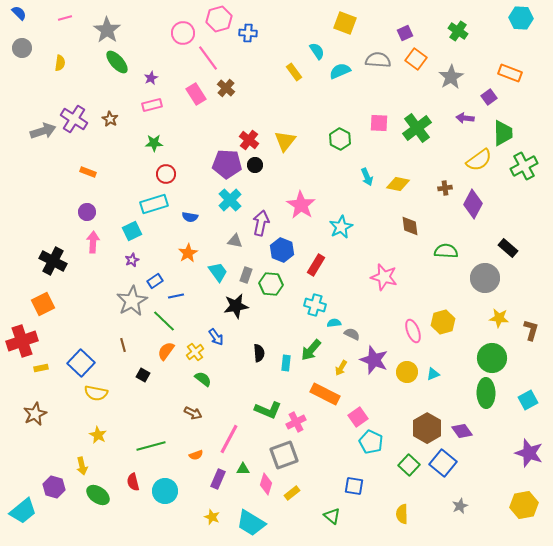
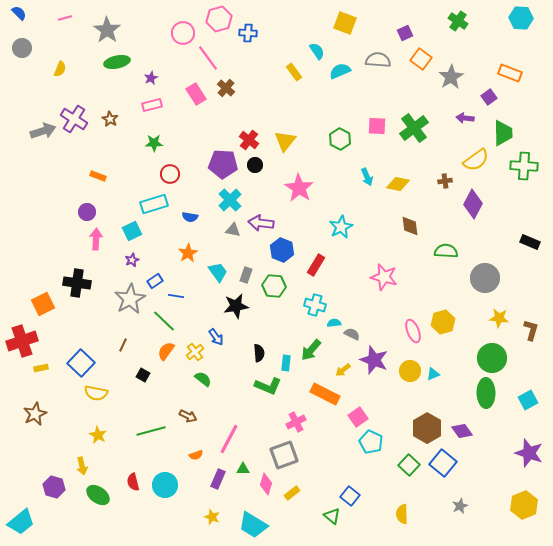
green cross at (458, 31): moved 10 px up
orange square at (416, 59): moved 5 px right
green ellipse at (117, 62): rotated 60 degrees counterclockwise
yellow semicircle at (60, 63): moved 6 px down; rotated 14 degrees clockwise
pink square at (379, 123): moved 2 px left, 3 px down
green cross at (417, 128): moved 3 px left
yellow semicircle at (479, 160): moved 3 px left
purple pentagon at (227, 164): moved 4 px left
green cross at (524, 166): rotated 32 degrees clockwise
orange rectangle at (88, 172): moved 10 px right, 4 px down
red circle at (166, 174): moved 4 px right
brown cross at (445, 188): moved 7 px up
pink star at (301, 205): moved 2 px left, 17 px up
purple arrow at (261, 223): rotated 95 degrees counterclockwise
gray triangle at (235, 241): moved 2 px left, 11 px up
pink arrow at (93, 242): moved 3 px right, 3 px up
black rectangle at (508, 248): moved 22 px right, 6 px up; rotated 18 degrees counterclockwise
black cross at (53, 261): moved 24 px right, 22 px down; rotated 20 degrees counterclockwise
green hexagon at (271, 284): moved 3 px right, 2 px down
blue line at (176, 296): rotated 21 degrees clockwise
gray star at (132, 301): moved 2 px left, 2 px up
brown line at (123, 345): rotated 40 degrees clockwise
yellow arrow at (341, 368): moved 2 px right, 2 px down; rotated 21 degrees clockwise
yellow circle at (407, 372): moved 3 px right, 1 px up
green L-shape at (268, 410): moved 24 px up
brown arrow at (193, 413): moved 5 px left, 3 px down
green line at (151, 446): moved 15 px up
blue square at (354, 486): moved 4 px left, 10 px down; rotated 30 degrees clockwise
cyan circle at (165, 491): moved 6 px up
yellow hexagon at (524, 505): rotated 12 degrees counterclockwise
cyan trapezoid at (23, 511): moved 2 px left, 11 px down
cyan trapezoid at (251, 523): moved 2 px right, 2 px down
